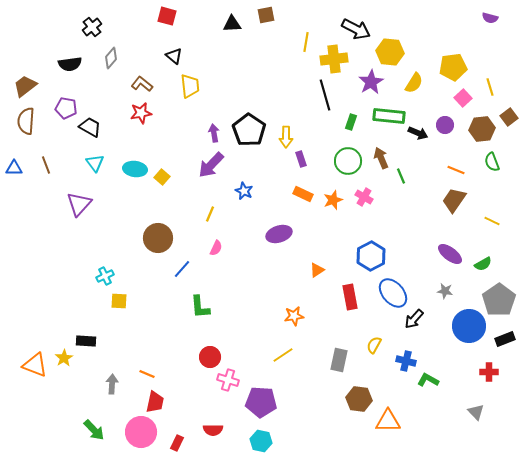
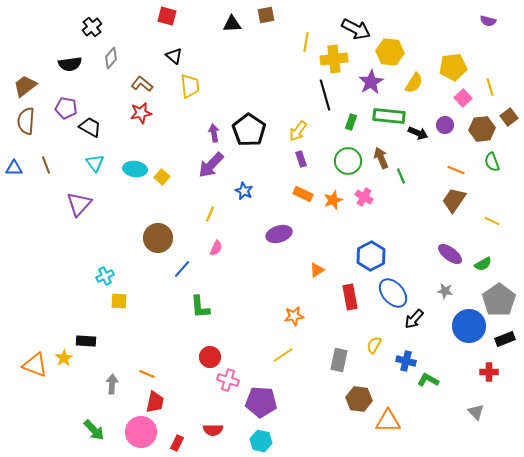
purple semicircle at (490, 18): moved 2 px left, 3 px down
yellow arrow at (286, 137): moved 12 px right, 6 px up; rotated 35 degrees clockwise
